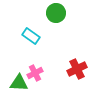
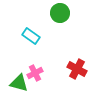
green circle: moved 4 px right
red cross: rotated 36 degrees counterclockwise
green triangle: rotated 12 degrees clockwise
